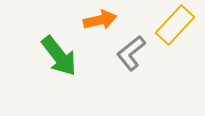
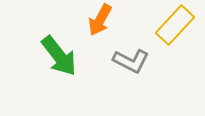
orange arrow: rotated 132 degrees clockwise
gray L-shape: moved 8 px down; rotated 114 degrees counterclockwise
